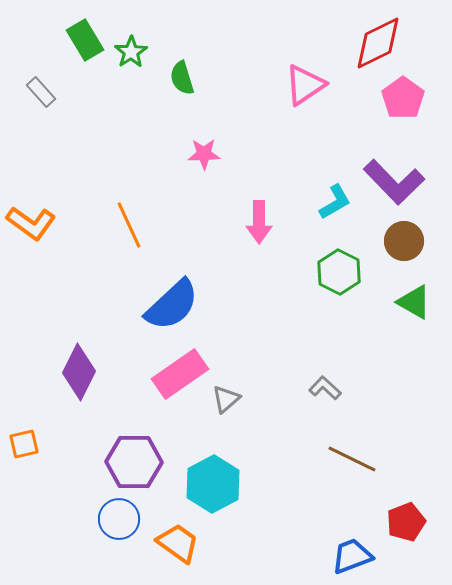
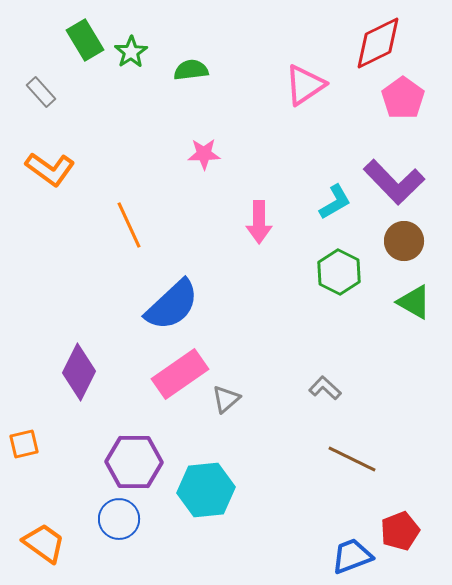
green semicircle: moved 9 px right, 8 px up; rotated 100 degrees clockwise
orange L-shape: moved 19 px right, 54 px up
cyan hexagon: moved 7 px left, 6 px down; rotated 22 degrees clockwise
red pentagon: moved 6 px left, 9 px down
orange trapezoid: moved 134 px left
